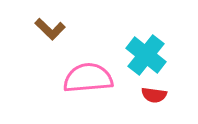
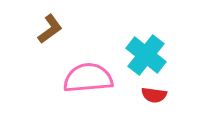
brown L-shape: rotated 80 degrees counterclockwise
